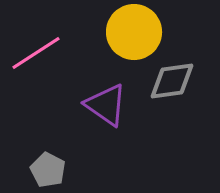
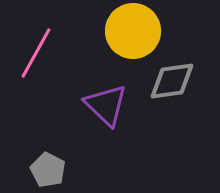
yellow circle: moved 1 px left, 1 px up
pink line: rotated 28 degrees counterclockwise
purple triangle: rotated 9 degrees clockwise
